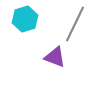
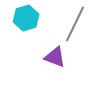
cyan hexagon: moved 1 px right, 1 px up
